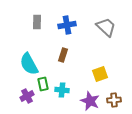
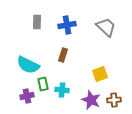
cyan semicircle: moved 1 px left, 1 px down; rotated 35 degrees counterclockwise
purple cross: rotated 16 degrees clockwise
purple star: moved 1 px right, 1 px up
